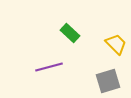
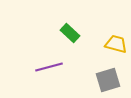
yellow trapezoid: rotated 30 degrees counterclockwise
gray square: moved 1 px up
